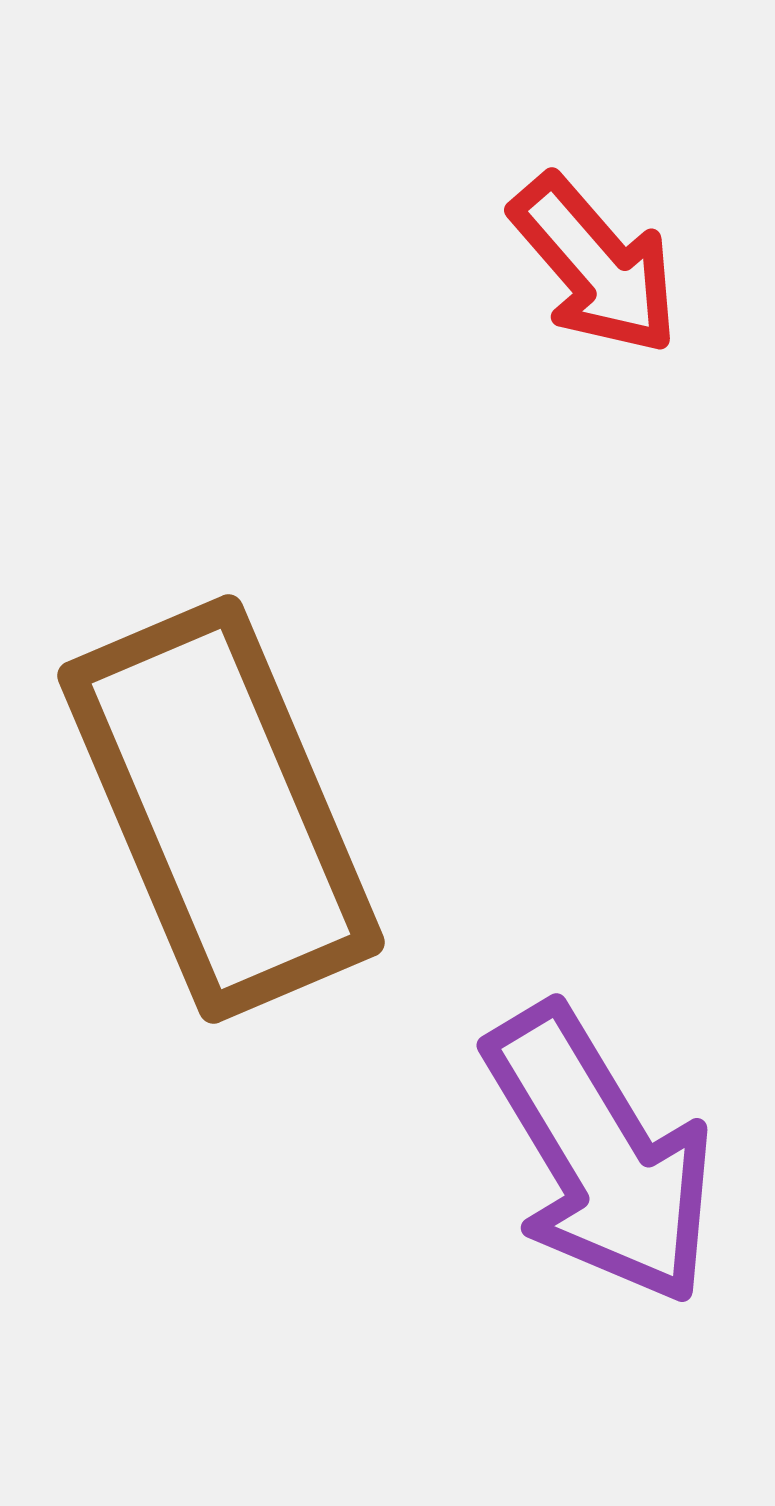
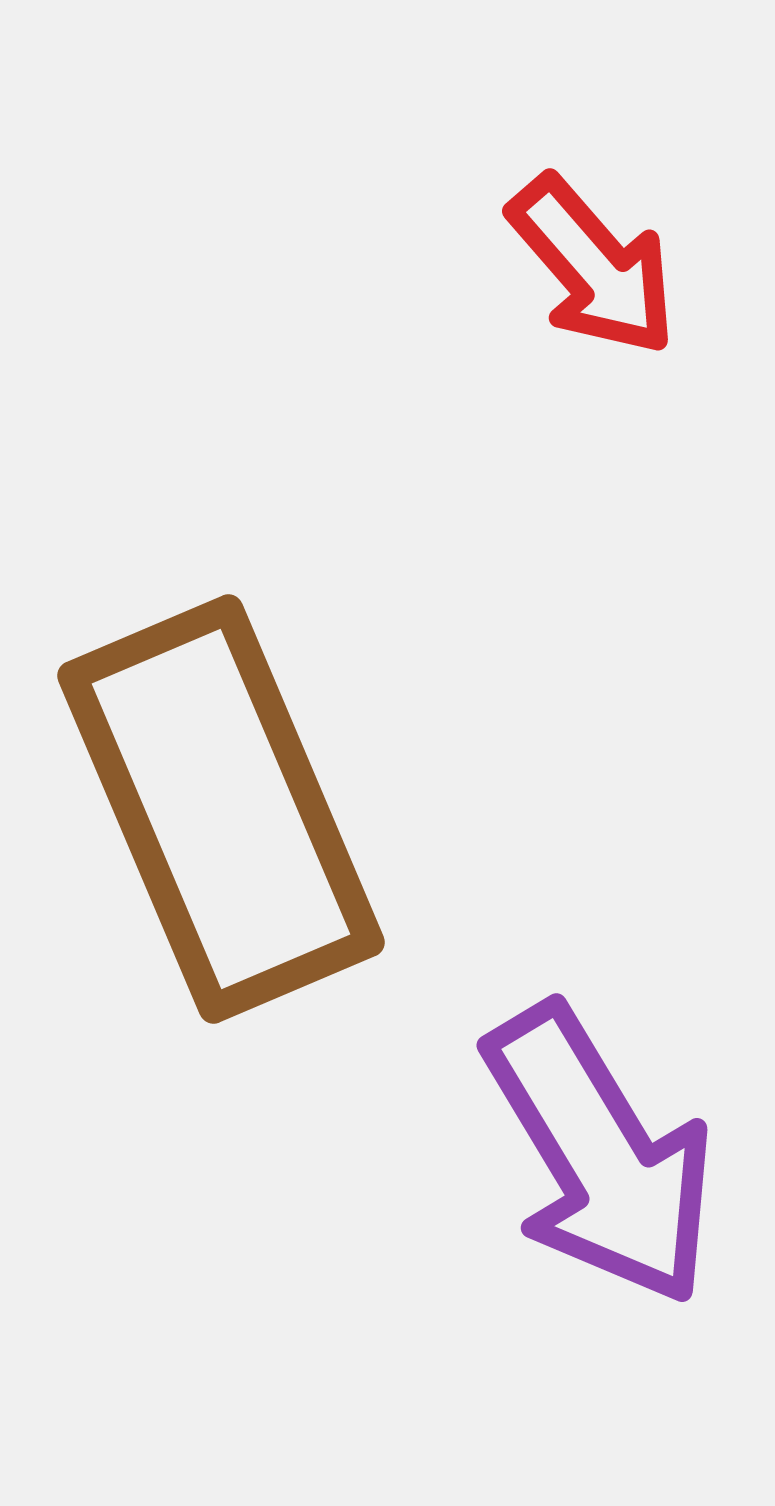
red arrow: moved 2 px left, 1 px down
